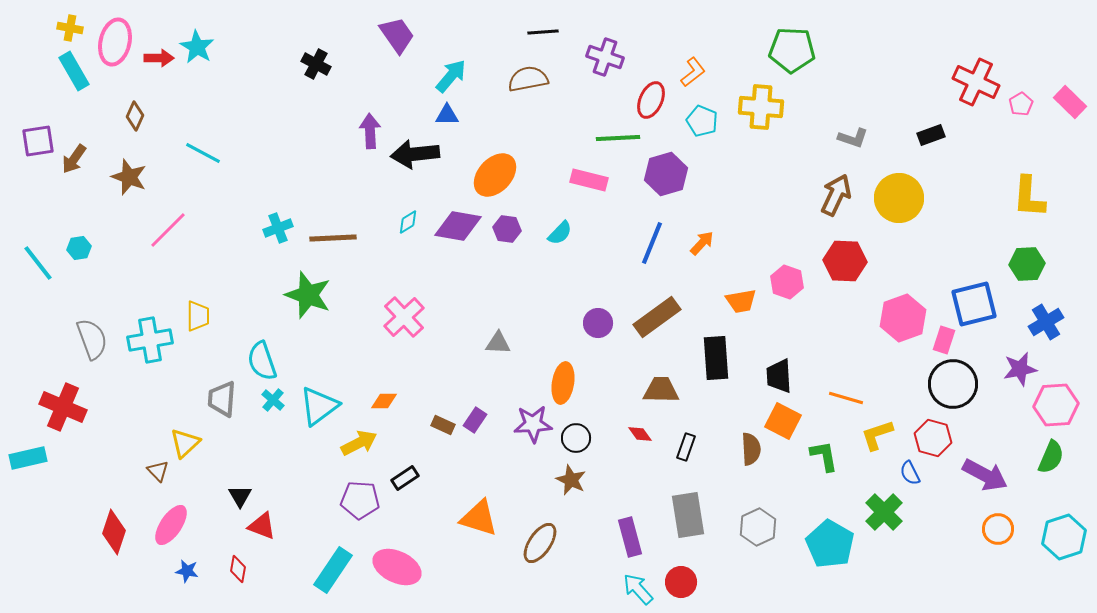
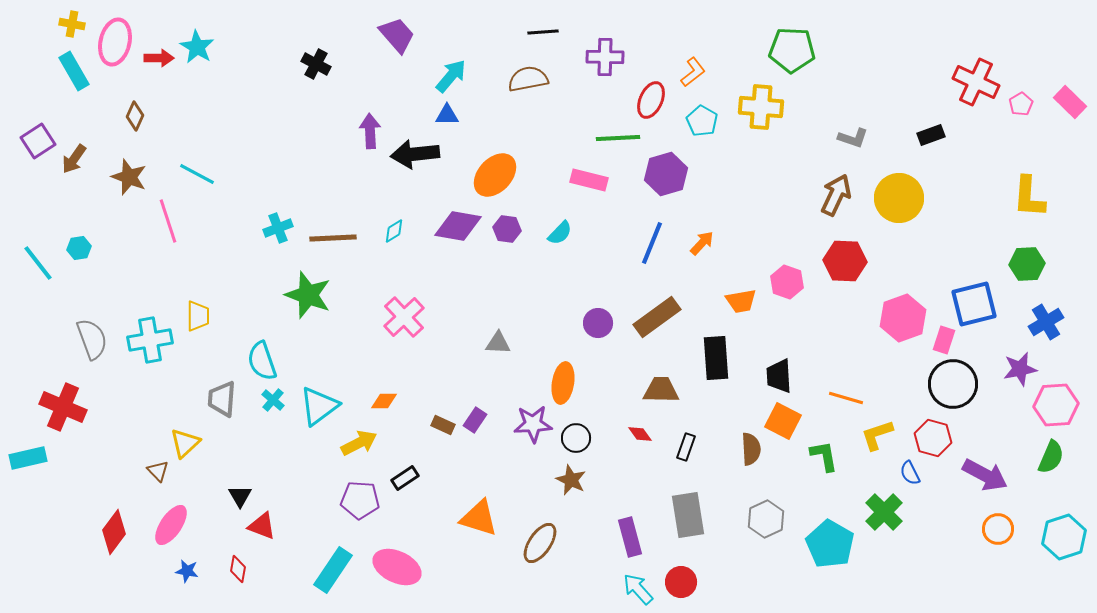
yellow cross at (70, 28): moved 2 px right, 4 px up
purple trapezoid at (397, 35): rotated 6 degrees counterclockwise
purple cross at (605, 57): rotated 18 degrees counterclockwise
cyan pentagon at (702, 121): rotated 8 degrees clockwise
purple square at (38, 141): rotated 24 degrees counterclockwise
cyan line at (203, 153): moved 6 px left, 21 px down
cyan diamond at (408, 222): moved 14 px left, 9 px down
pink line at (168, 230): moved 9 px up; rotated 63 degrees counterclockwise
gray hexagon at (758, 527): moved 8 px right, 8 px up
red diamond at (114, 532): rotated 18 degrees clockwise
